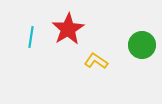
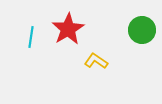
green circle: moved 15 px up
